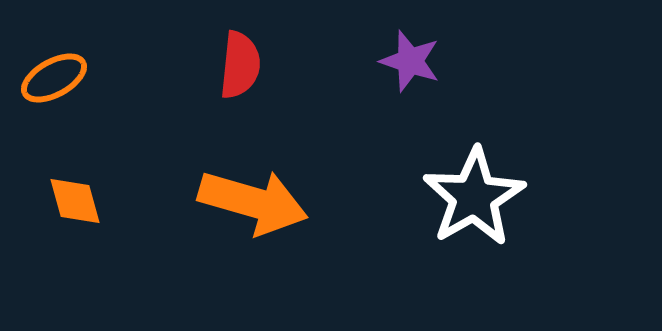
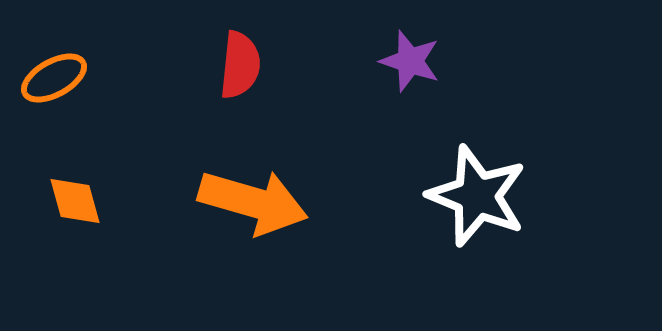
white star: moved 3 px right, 1 px up; rotated 20 degrees counterclockwise
